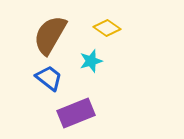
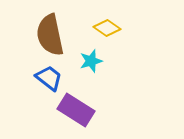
brown semicircle: rotated 42 degrees counterclockwise
purple rectangle: moved 3 px up; rotated 54 degrees clockwise
